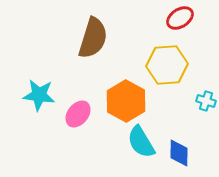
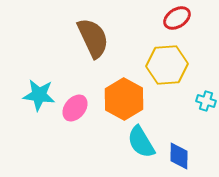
red ellipse: moved 3 px left
brown semicircle: rotated 42 degrees counterclockwise
orange hexagon: moved 2 px left, 2 px up
pink ellipse: moved 3 px left, 6 px up
blue diamond: moved 3 px down
